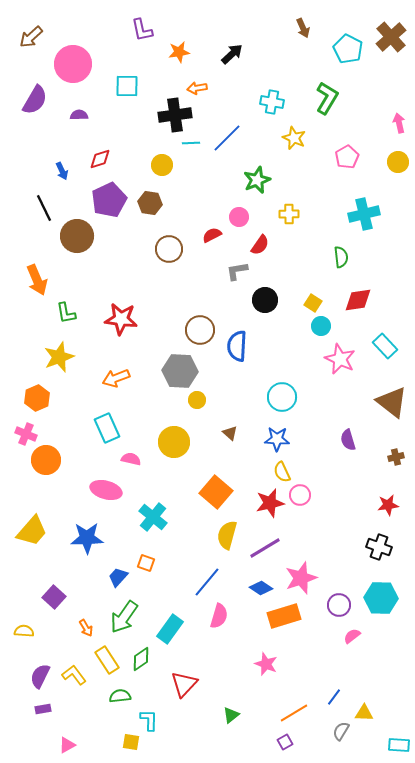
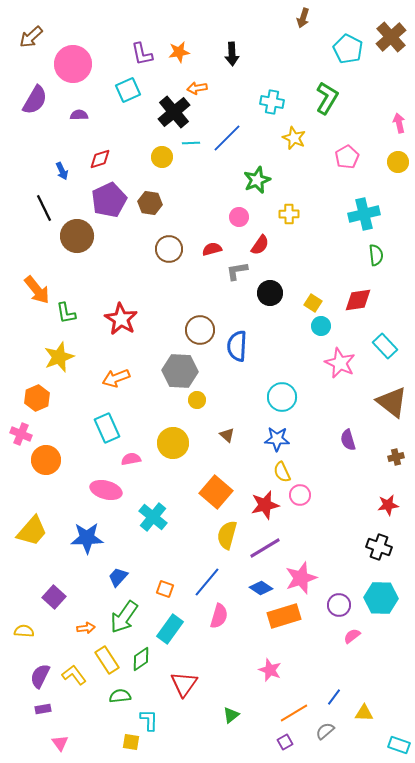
brown arrow at (303, 28): moved 10 px up; rotated 42 degrees clockwise
purple L-shape at (142, 30): moved 24 px down
black arrow at (232, 54): rotated 130 degrees clockwise
cyan square at (127, 86): moved 1 px right, 4 px down; rotated 25 degrees counterclockwise
black cross at (175, 115): moved 1 px left, 3 px up; rotated 32 degrees counterclockwise
yellow circle at (162, 165): moved 8 px up
red semicircle at (212, 235): moved 14 px down; rotated 12 degrees clockwise
green semicircle at (341, 257): moved 35 px right, 2 px up
orange arrow at (37, 280): moved 10 px down; rotated 16 degrees counterclockwise
black circle at (265, 300): moved 5 px right, 7 px up
red star at (121, 319): rotated 24 degrees clockwise
pink star at (340, 359): moved 4 px down
brown triangle at (230, 433): moved 3 px left, 2 px down
pink cross at (26, 434): moved 5 px left
yellow circle at (174, 442): moved 1 px left, 1 px down
pink semicircle at (131, 459): rotated 24 degrees counterclockwise
red star at (270, 503): moved 5 px left, 2 px down
orange square at (146, 563): moved 19 px right, 26 px down
orange arrow at (86, 628): rotated 66 degrees counterclockwise
pink star at (266, 664): moved 4 px right, 6 px down
red triangle at (184, 684): rotated 8 degrees counterclockwise
gray semicircle at (341, 731): moved 16 px left; rotated 18 degrees clockwise
pink triangle at (67, 745): moved 7 px left, 2 px up; rotated 36 degrees counterclockwise
cyan rectangle at (399, 745): rotated 15 degrees clockwise
